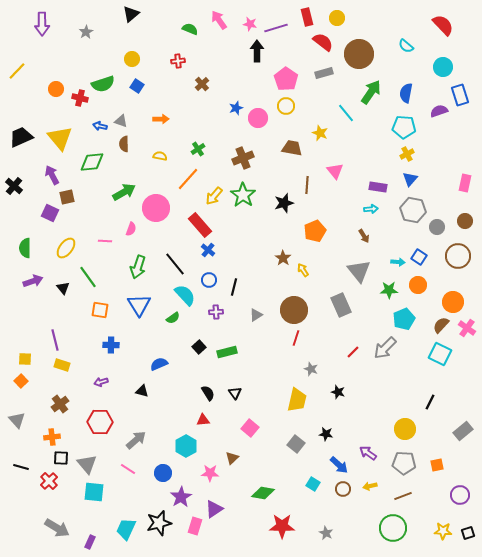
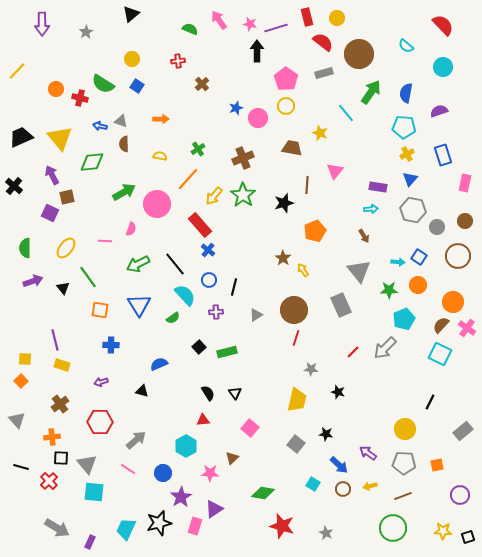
green semicircle at (103, 84): rotated 50 degrees clockwise
blue rectangle at (460, 95): moved 17 px left, 60 px down
pink triangle at (335, 171): rotated 18 degrees clockwise
pink circle at (156, 208): moved 1 px right, 4 px up
green arrow at (138, 267): moved 3 px up; rotated 45 degrees clockwise
gray star at (311, 369): rotated 16 degrees counterclockwise
red star at (282, 526): rotated 15 degrees clockwise
black square at (468, 533): moved 4 px down
